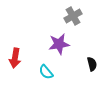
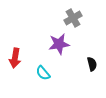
gray cross: moved 2 px down
cyan semicircle: moved 3 px left, 1 px down
